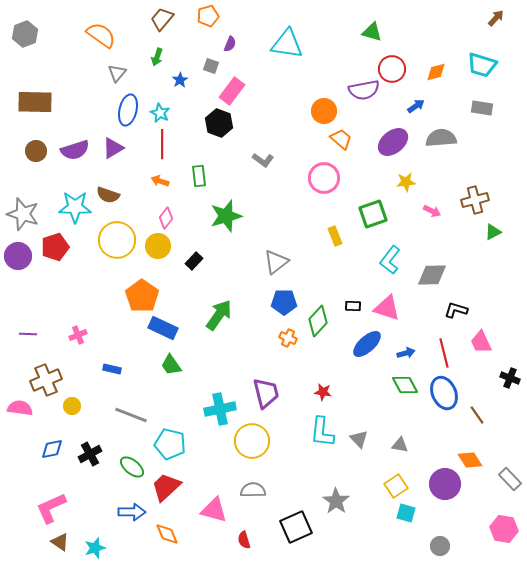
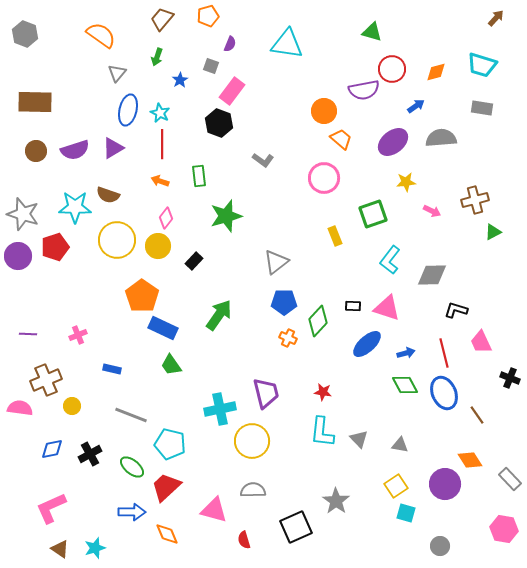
gray hexagon at (25, 34): rotated 20 degrees counterclockwise
brown triangle at (60, 542): moved 7 px down
